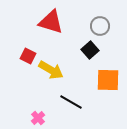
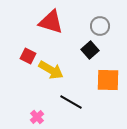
pink cross: moved 1 px left, 1 px up
